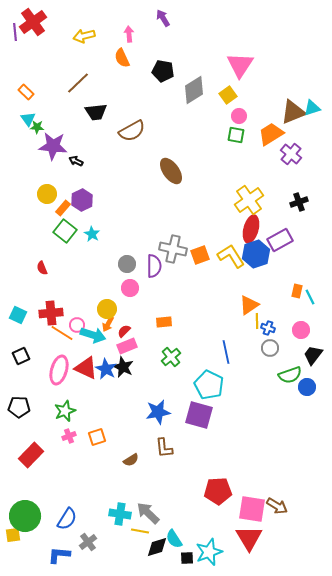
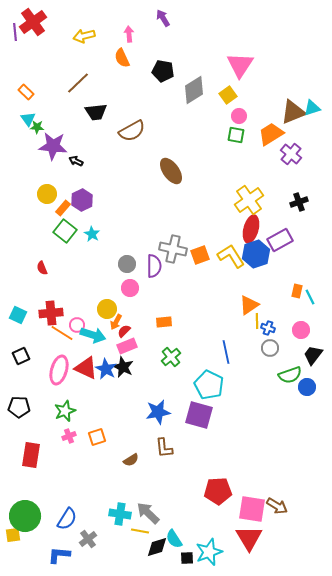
orange arrow at (108, 324): moved 8 px right, 2 px up
red rectangle at (31, 455): rotated 35 degrees counterclockwise
gray cross at (88, 542): moved 3 px up
